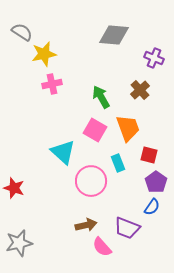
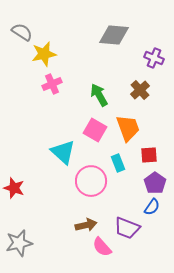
pink cross: rotated 12 degrees counterclockwise
green arrow: moved 2 px left, 2 px up
red square: rotated 18 degrees counterclockwise
purple pentagon: moved 1 px left, 1 px down
